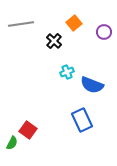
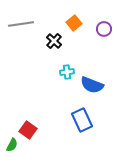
purple circle: moved 3 px up
cyan cross: rotated 16 degrees clockwise
green semicircle: moved 2 px down
